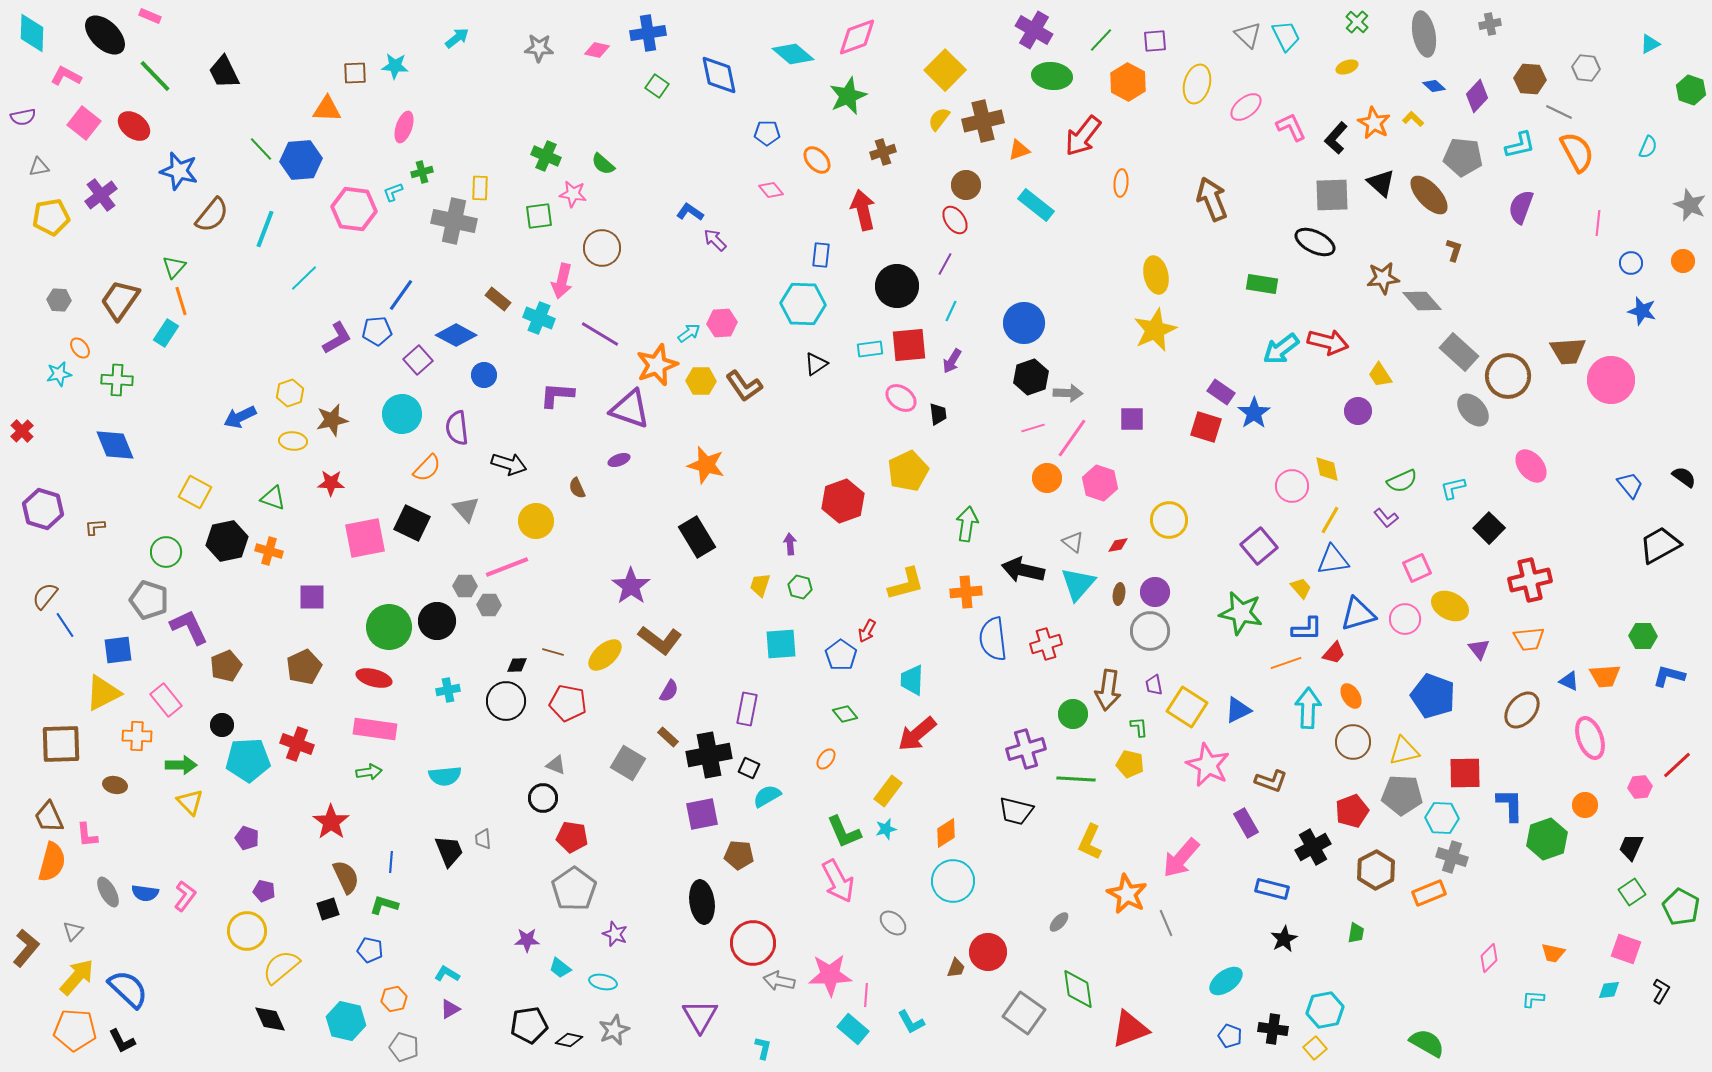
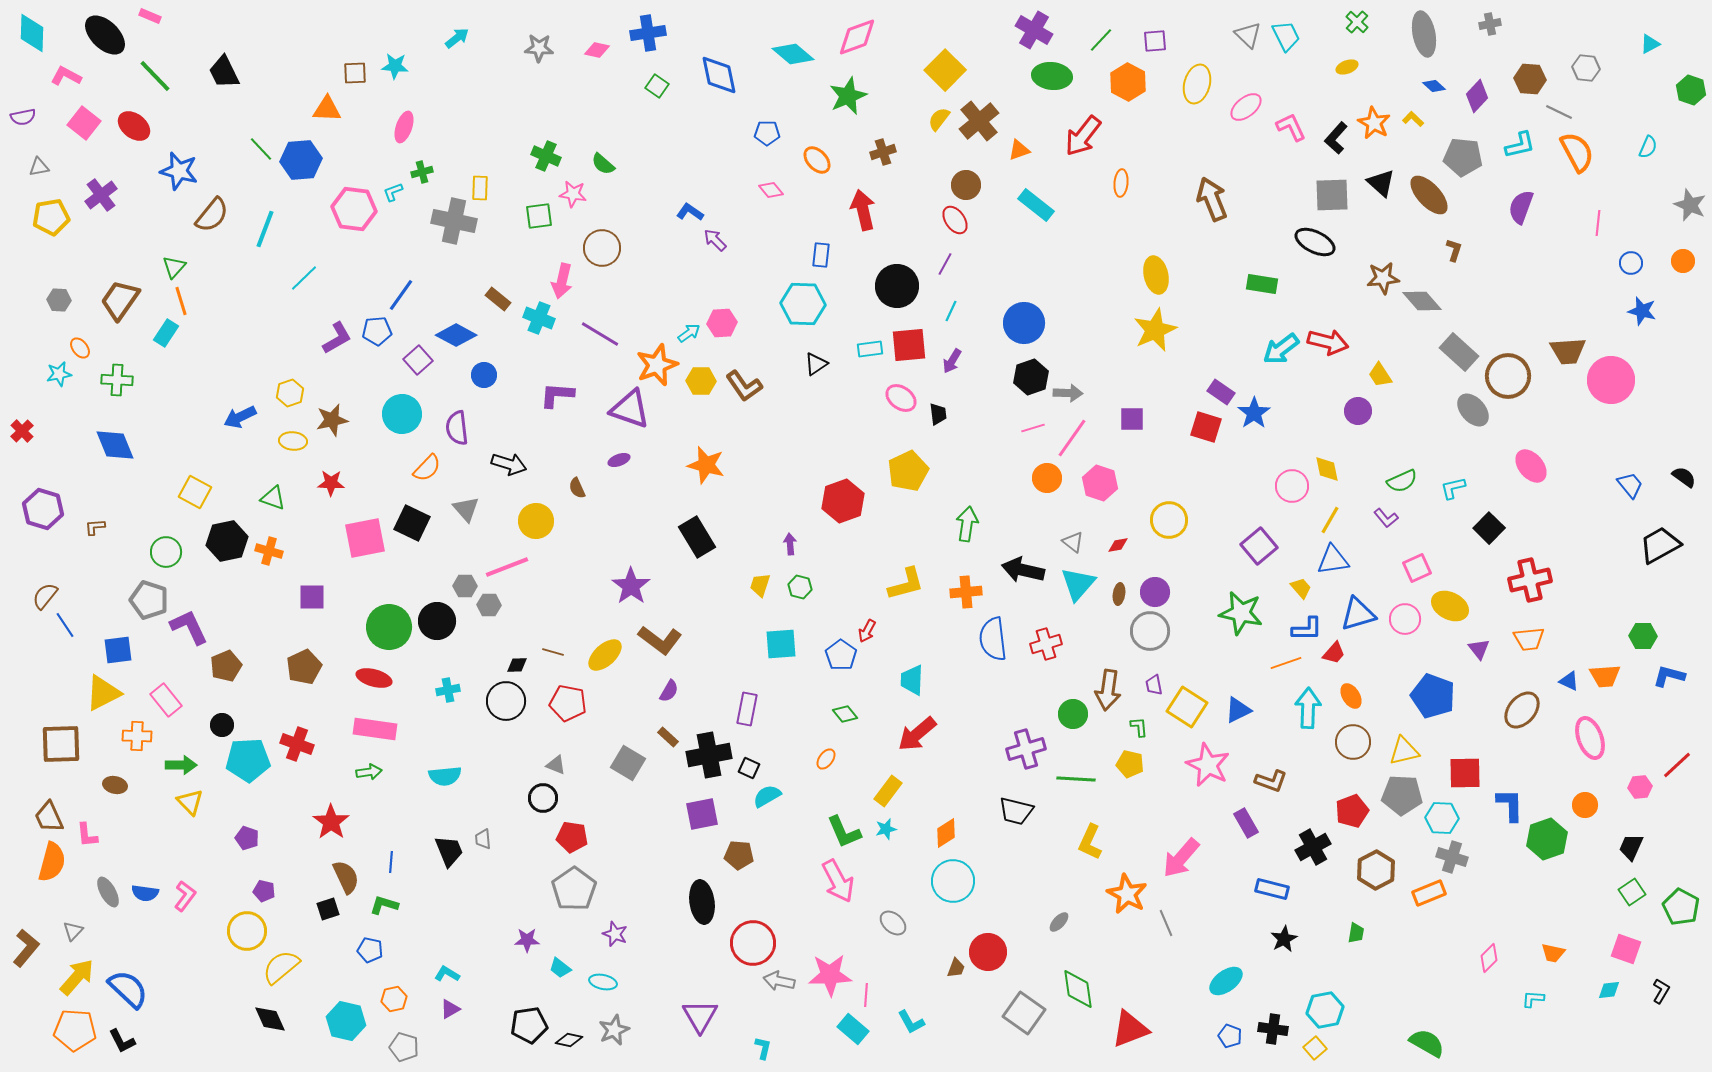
brown cross at (983, 121): moved 4 px left; rotated 27 degrees counterclockwise
